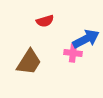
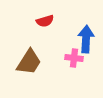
blue arrow: rotated 60 degrees counterclockwise
pink cross: moved 1 px right, 5 px down
